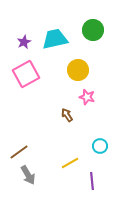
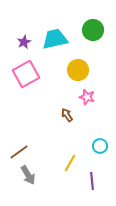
yellow line: rotated 30 degrees counterclockwise
